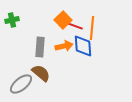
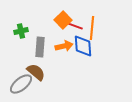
green cross: moved 9 px right, 11 px down
brown semicircle: moved 5 px left, 1 px up
